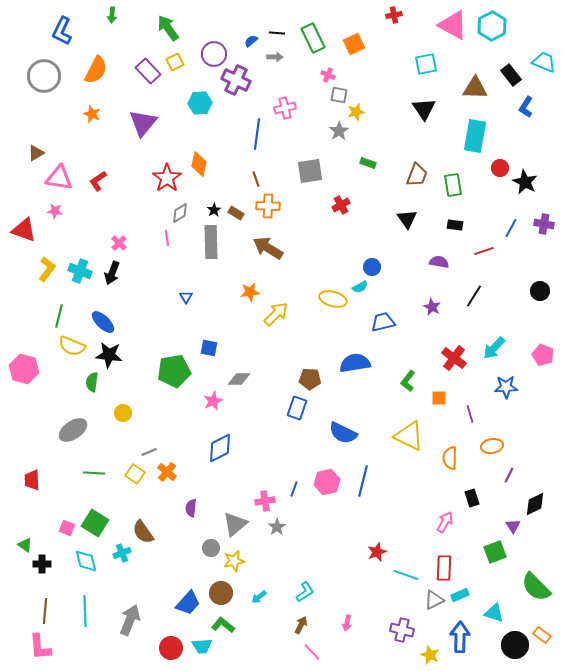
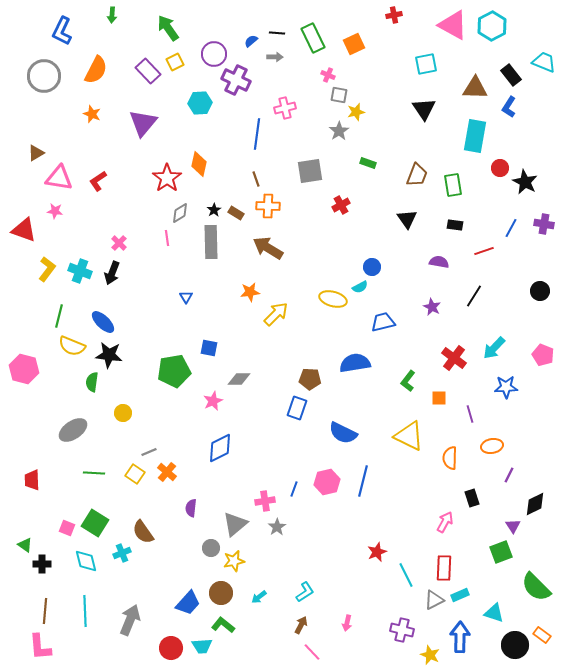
blue L-shape at (526, 107): moved 17 px left
green square at (495, 552): moved 6 px right
cyan line at (406, 575): rotated 45 degrees clockwise
